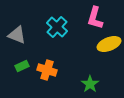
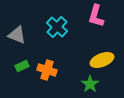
pink L-shape: moved 1 px right, 2 px up
yellow ellipse: moved 7 px left, 16 px down
